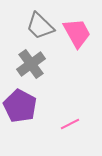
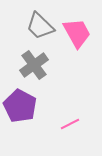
gray cross: moved 3 px right, 1 px down
